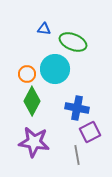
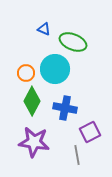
blue triangle: rotated 16 degrees clockwise
orange circle: moved 1 px left, 1 px up
blue cross: moved 12 px left
